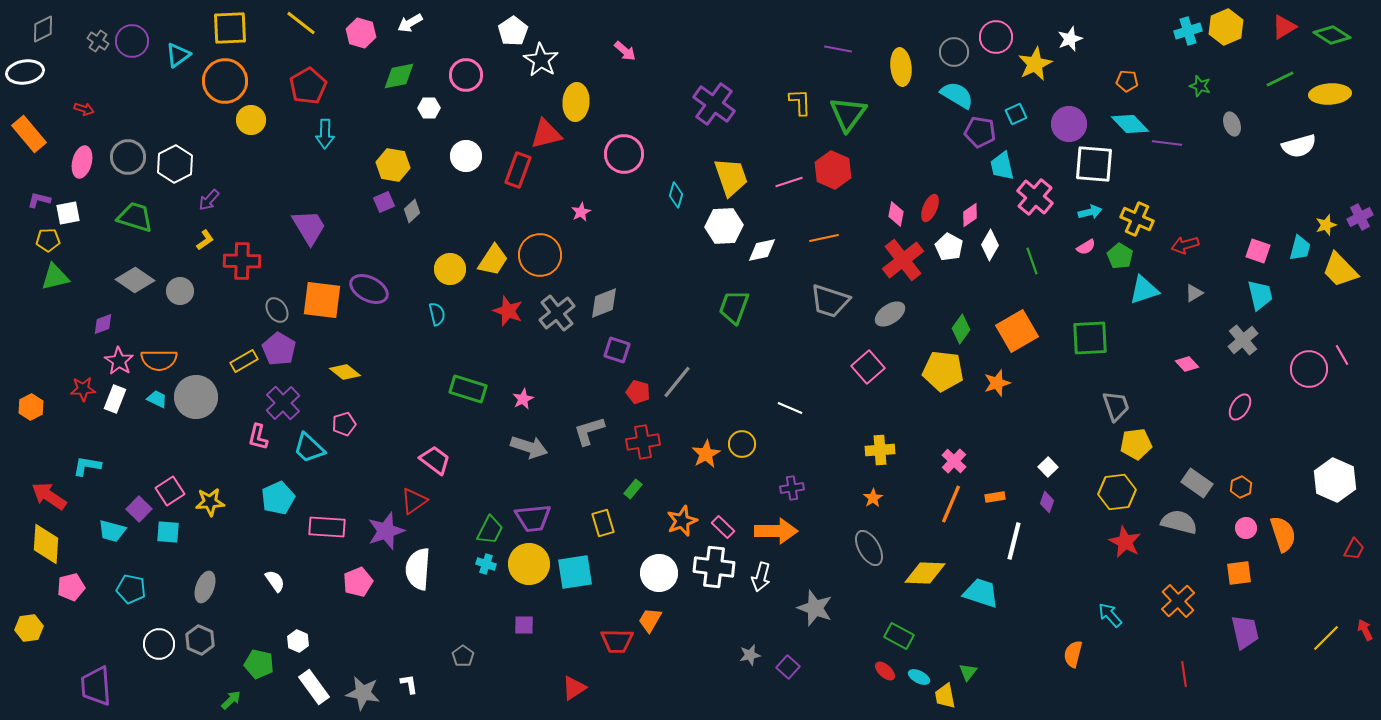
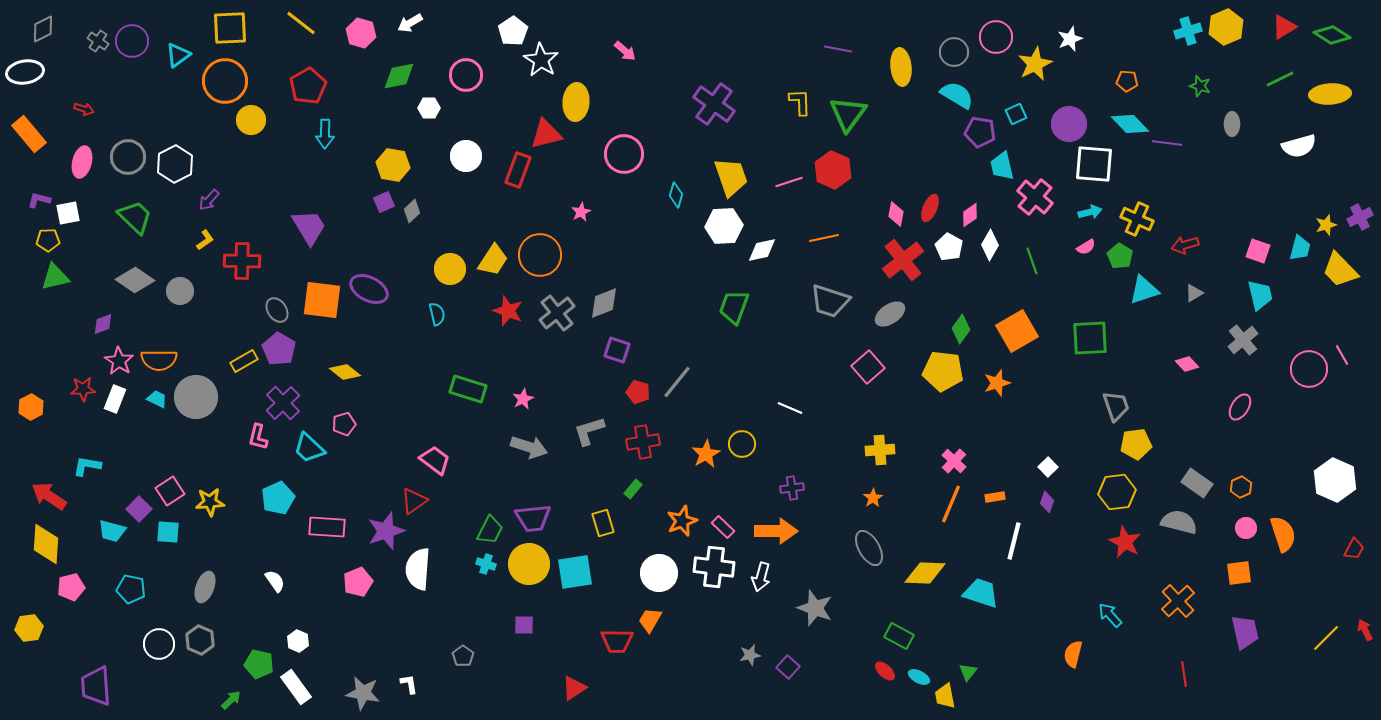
gray ellipse at (1232, 124): rotated 20 degrees clockwise
green trapezoid at (135, 217): rotated 27 degrees clockwise
white rectangle at (314, 687): moved 18 px left
